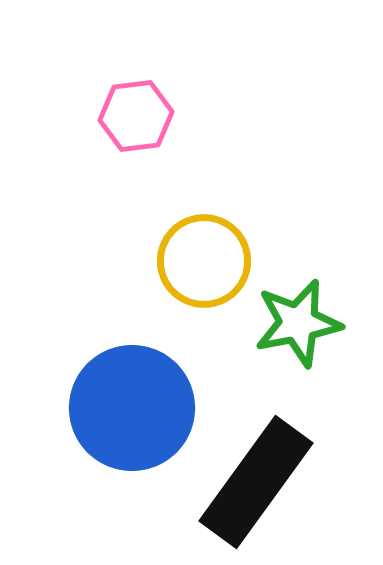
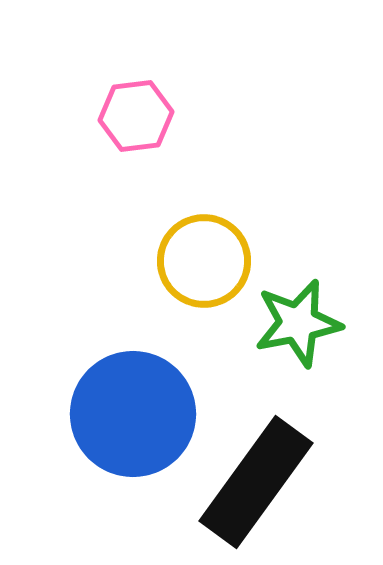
blue circle: moved 1 px right, 6 px down
